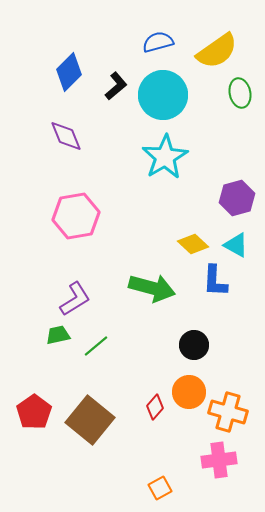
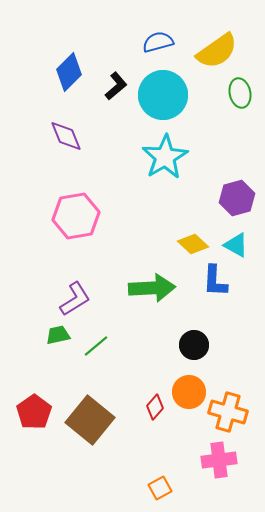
green arrow: rotated 18 degrees counterclockwise
